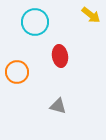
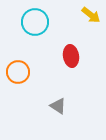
red ellipse: moved 11 px right
orange circle: moved 1 px right
gray triangle: rotated 18 degrees clockwise
